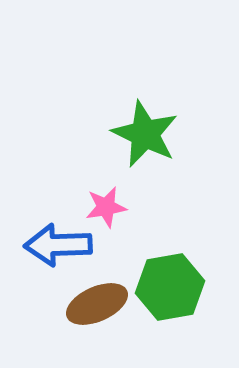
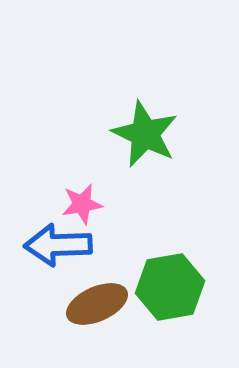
pink star: moved 24 px left, 3 px up
